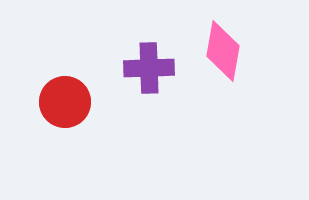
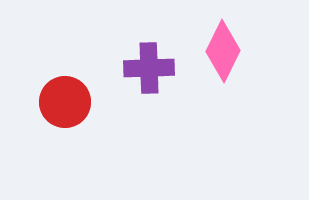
pink diamond: rotated 16 degrees clockwise
